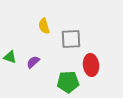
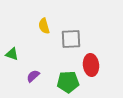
green triangle: moved 2 px right, 3 px up
purple semicircle: moved 14 px down
